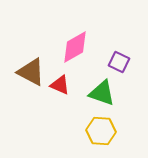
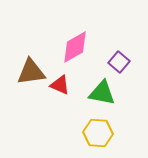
purple square: rotated 15 degrees clockwise
brown triangle: rotated 36 degrees counterclockwise
green triangle: rotated 8 degrees counterclockwise
yellow hexagon: moved 3 px left, 2 px down
